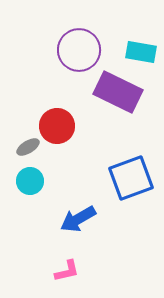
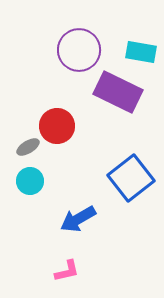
blue square: rotated 18 degrees counterclockwise
